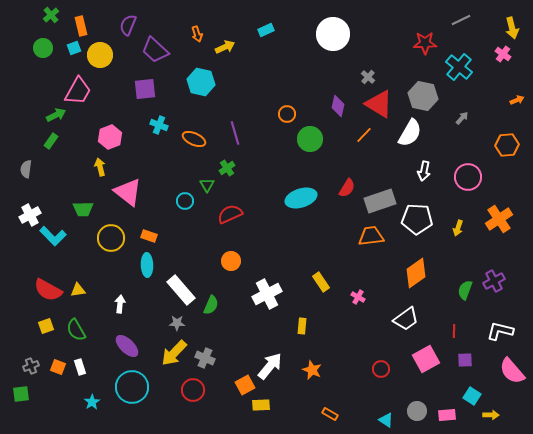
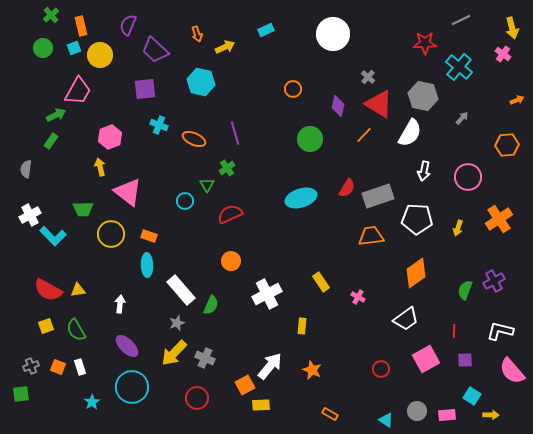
orange circle at (287, 114): moved 6 px right, 25 px up
gray rectangle at (380, 201): moved 2 px left, 5 px up
yellow circle at (111, 238): moved 4 px up
gray star at (177, 323): rotated 21 degrees counterclockwise
red circle at (193, 390): moved 4 px right, 8 px down
